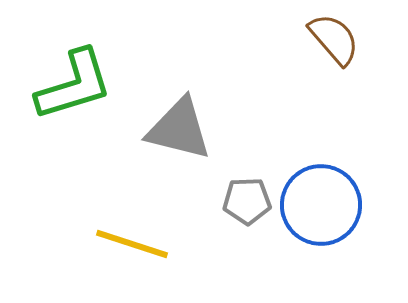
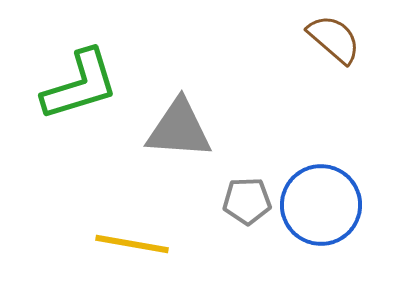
brown semicircle: rotated 8 degrees counterclockwise
green L-shape: moved 6 px right
gray triangle: rotated 10 degrees counterclockwise
yellow line: rotated 8 degrees counterclockwise
